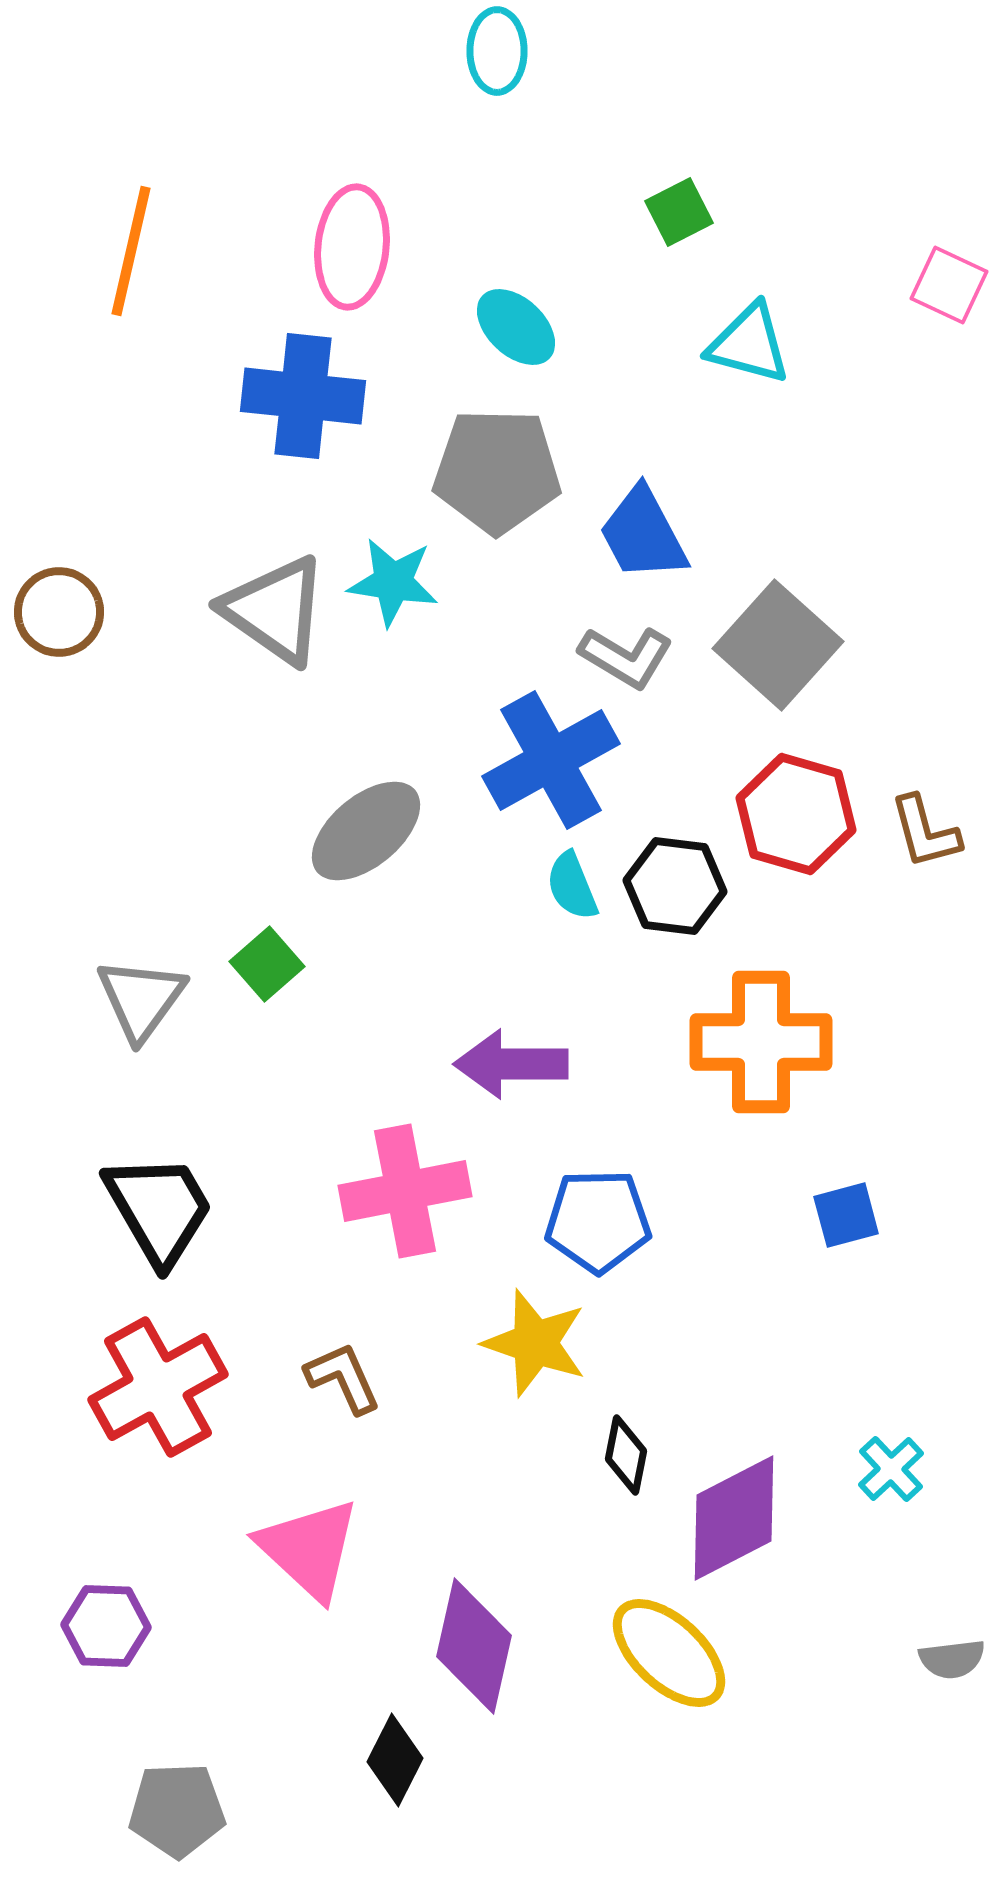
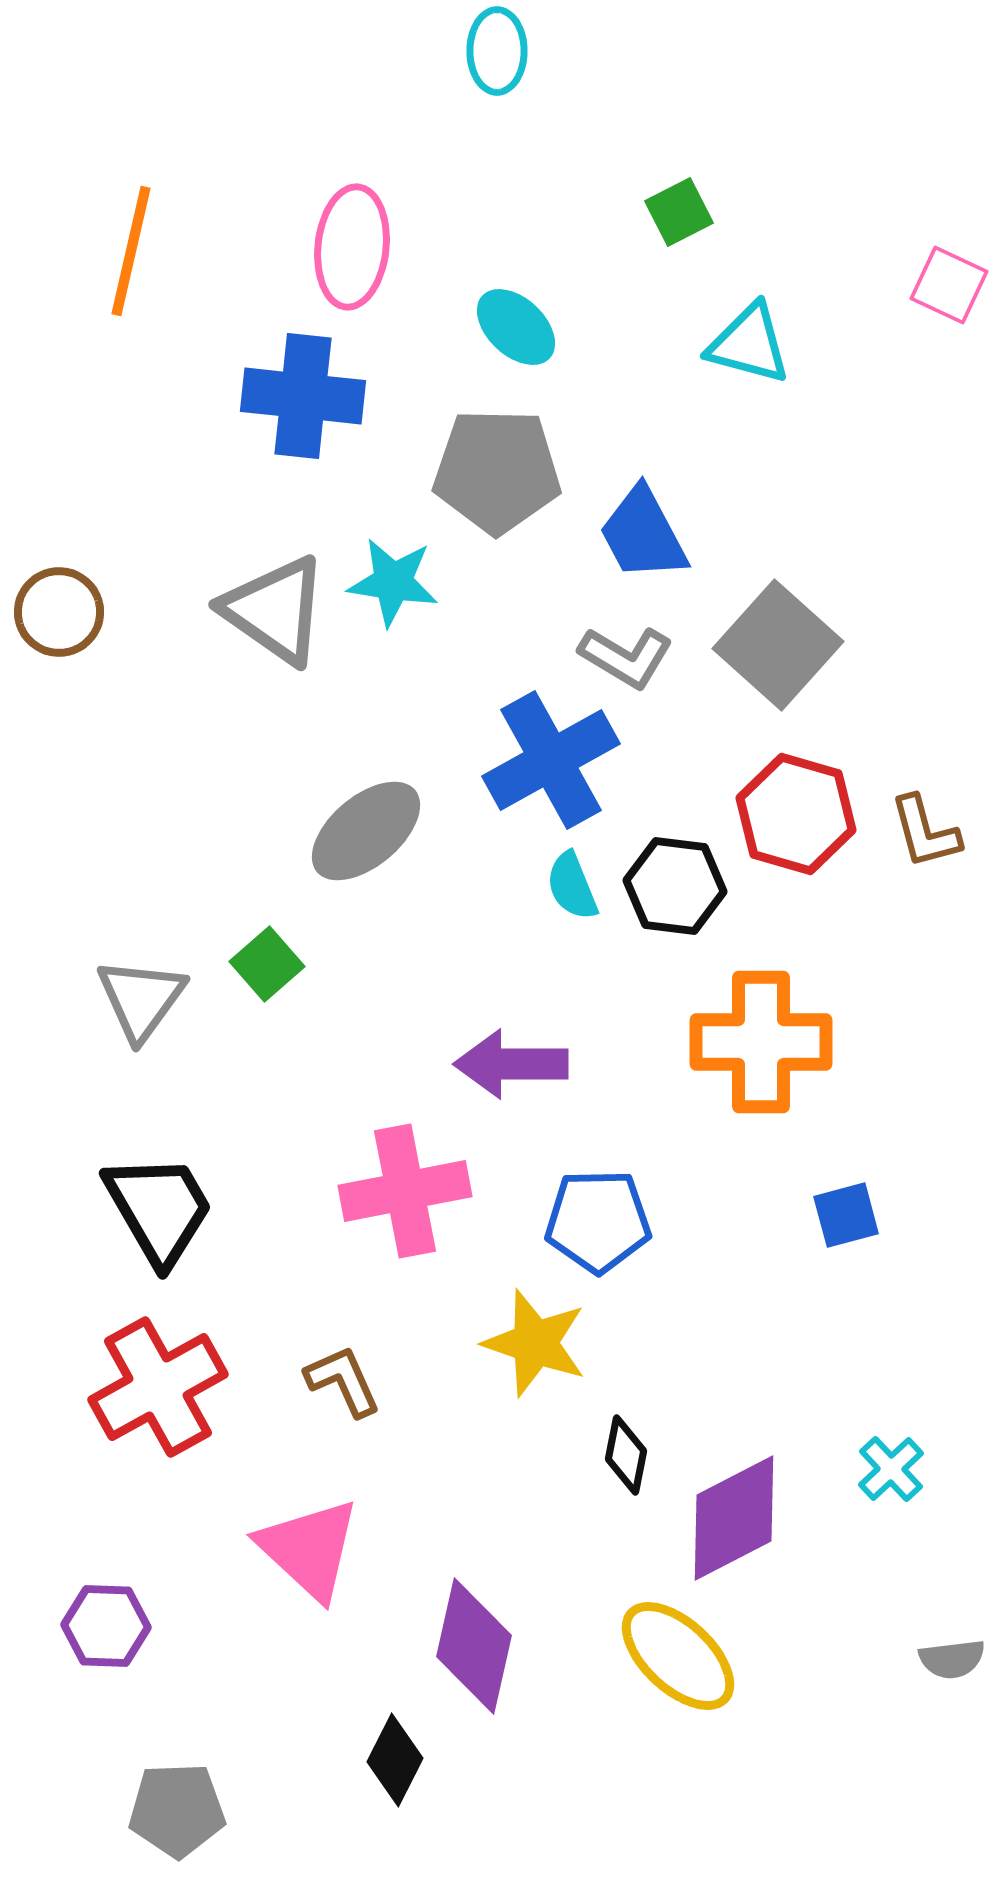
brown L-shape at (343, 1378): moved 3 px down
yellow ellipse at (669, 1653): moved 9 px right, 3 px down
